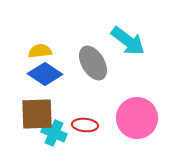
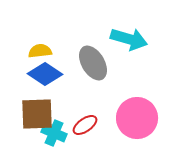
cyan arrow: moved 1 px right, 2 px up; rotated 21 degrees counterclockwise
red ellipse: rotated 40 degrees counterclockwise
